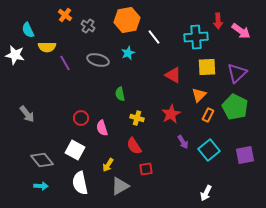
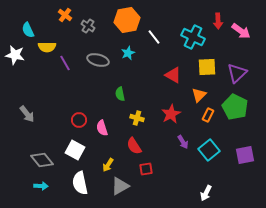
cyan cross: moved 3 px left; rotated 30 degrees clockwise
red circle: moved 2 px left, 2 px down
